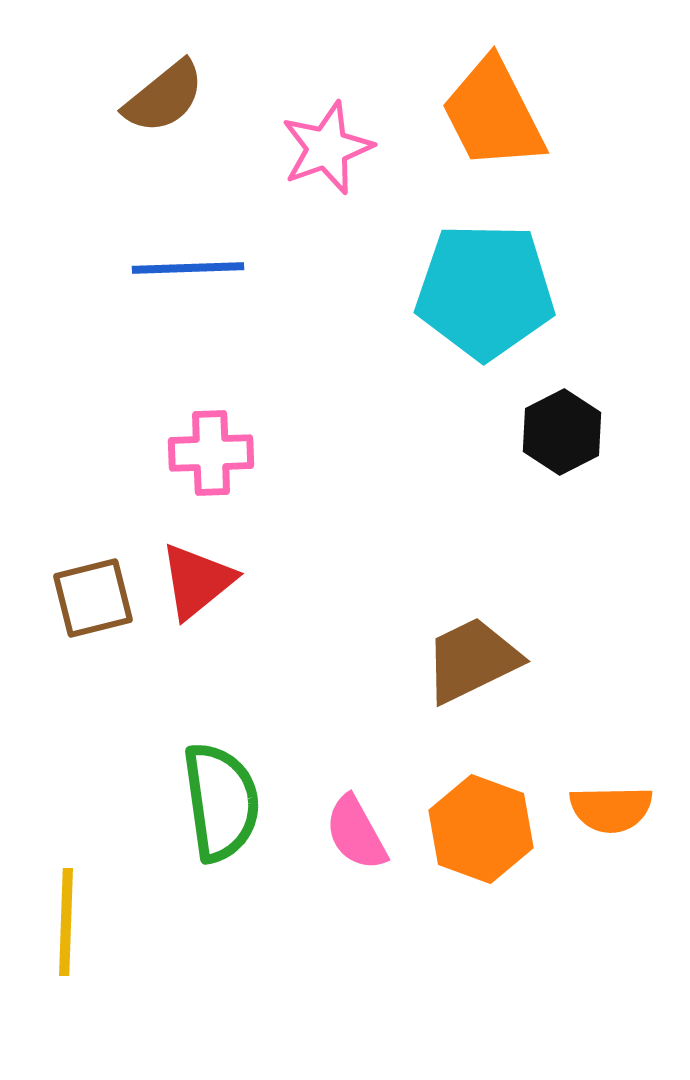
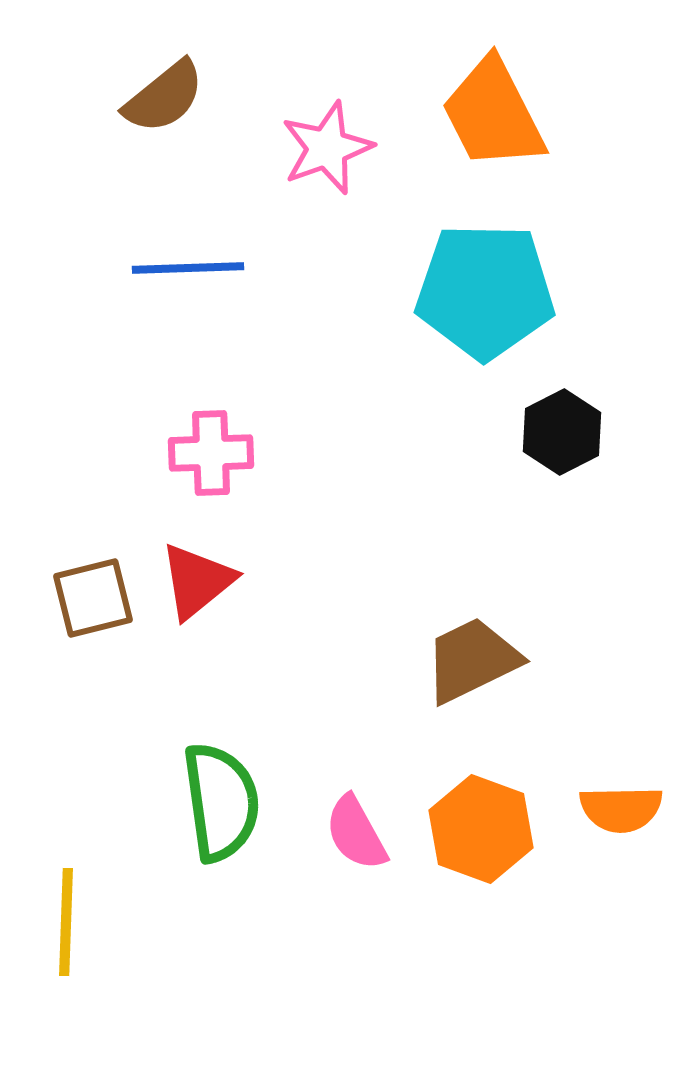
orange semicircle: moved 10 px right
